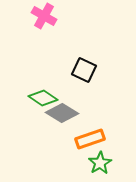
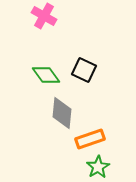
green diamond: moved 3 px right, 23 px up; rotated 20 degrees clockwise
gray diamond: rotated 64 degrees clockwise
green star: moved 2 px left, 4 px down
